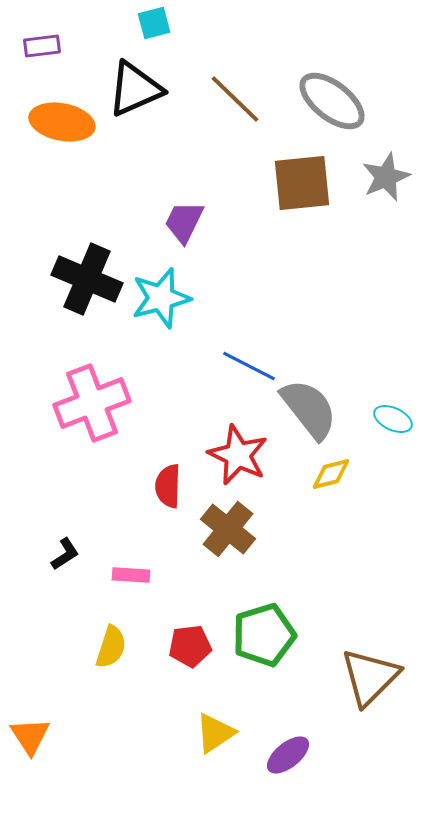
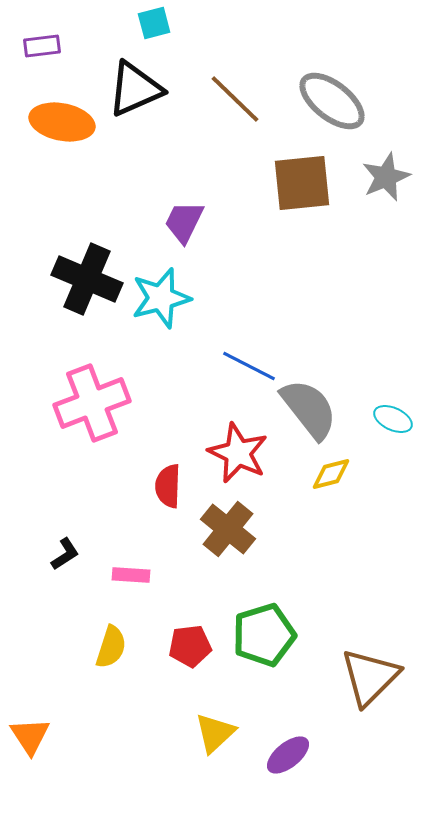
red star: moved 2 px up
yellow triangle: rotated 9 degrees counterclockwise
